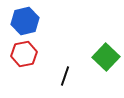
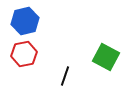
green square: rotated 16 degrees counterclockwise
